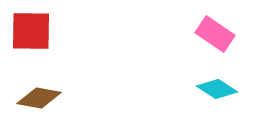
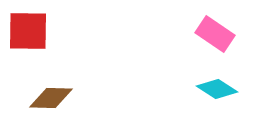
red square: moved 3 px left
brown diamond: moved 12 px right; rotated 9 degrees counterclockwise
